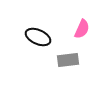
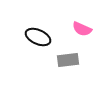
pink semicircle: rotated 90 degrees clockwise
